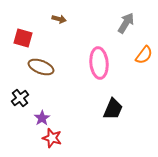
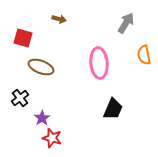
orange semicircle: rotated 132 degrees clockwise
